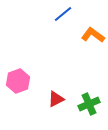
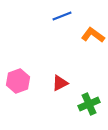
blue line: moved 1 px left, 2 px down; rotated 18 degrees clockwise
red triangle: moved 4 px right, 16 px up
